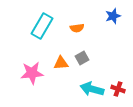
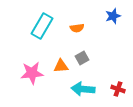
orange triangle: moved 3 px down
cyan arrow: moved 9 px left; rotated 10 degrees counterclockwise
